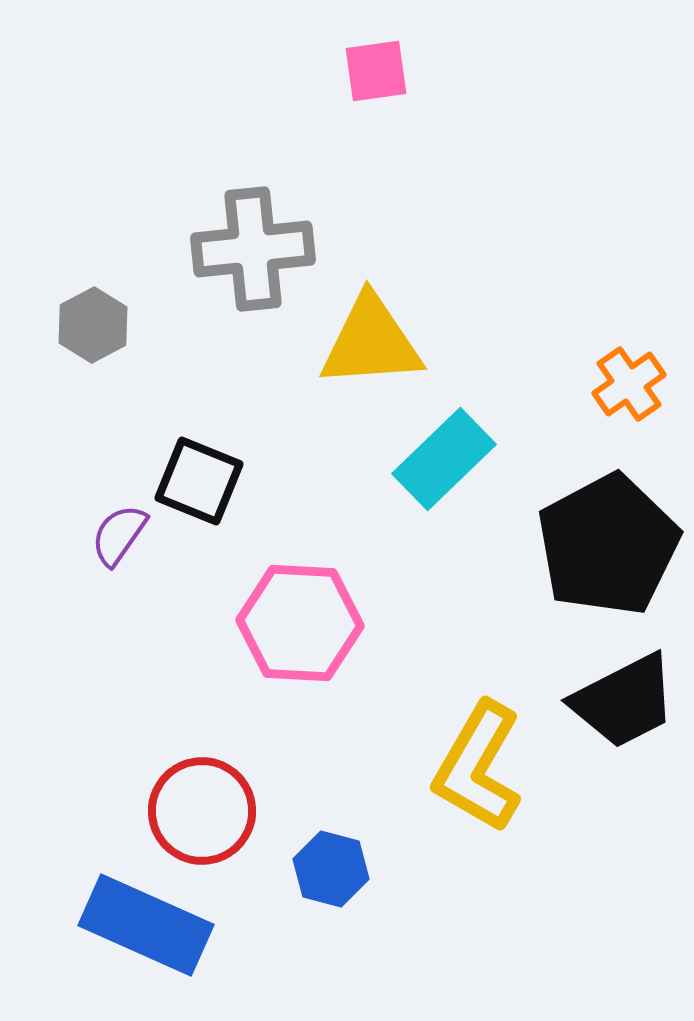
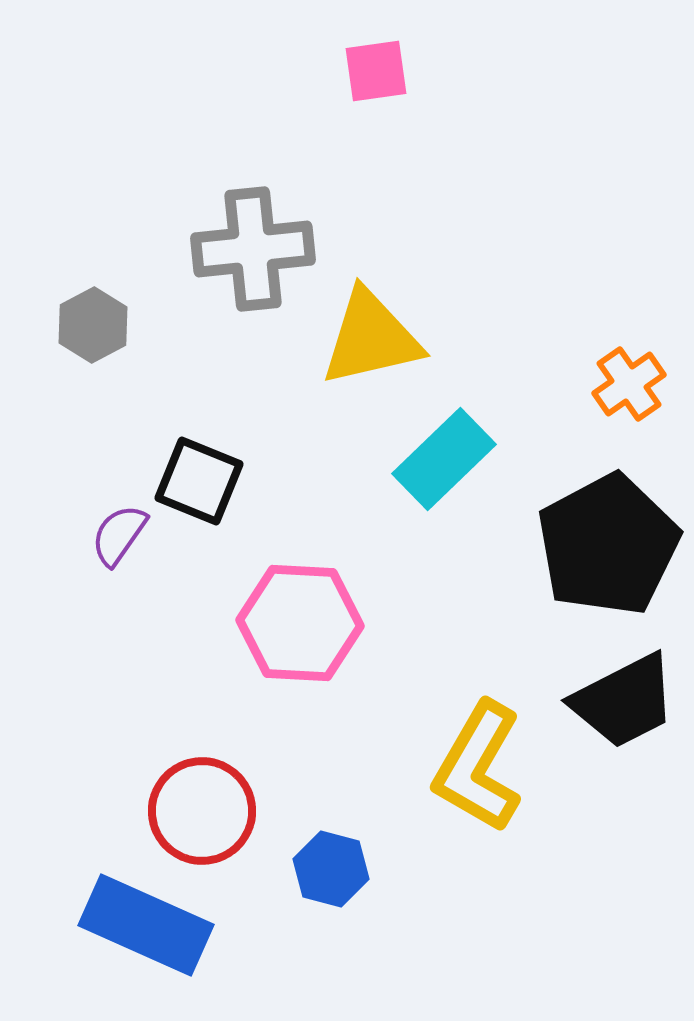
yellow triangle: moved 4 px up; rotated 9 degrees counterclockwise
